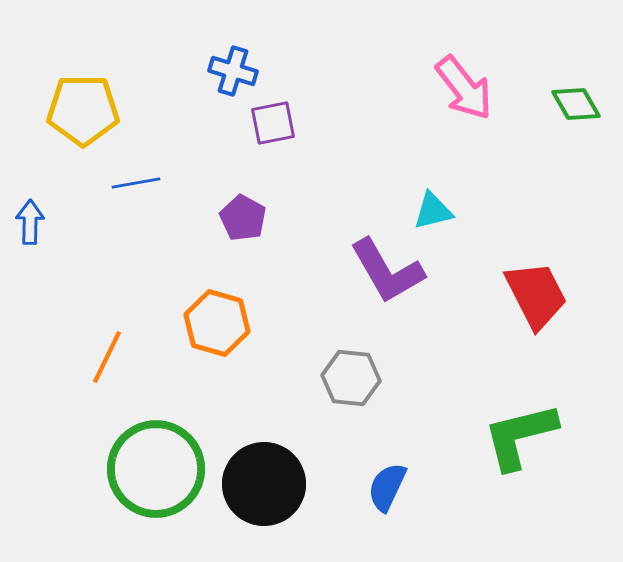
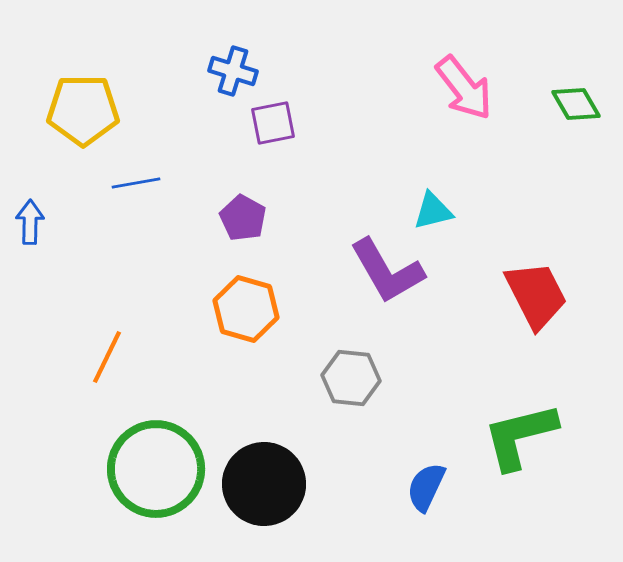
orange hexagon: moved 29 px right, 14 px up
blue semicircle: moved 39 px right
